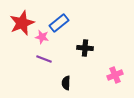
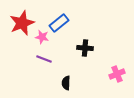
pink cross: moved 2 px right, 1 px up
